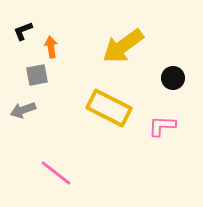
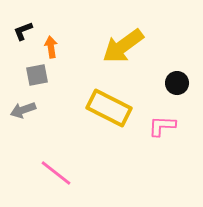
black circle: moved 4 px right, 5 px down
